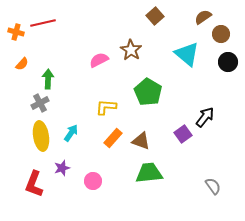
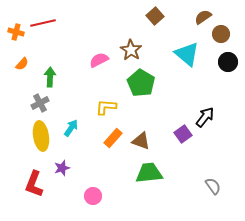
green arrow: moved 2 px right, 2 px up
green pentagon: moved 7 px left, 9 px up
cyan arrow: moved 5 px up
pink circle: moved 15 px down
